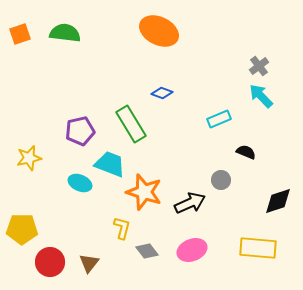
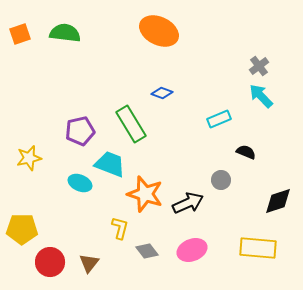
orange star: moved 1 px right, 2 px down
black arrow: moved 2 px left
yellow L-shape: moved 2 px left
